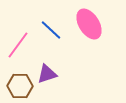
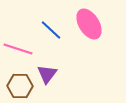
pink line: moved 4 px down; rotated 72 degrees clockwise
purple triangle: rotated 35 degrees counterclockwise
